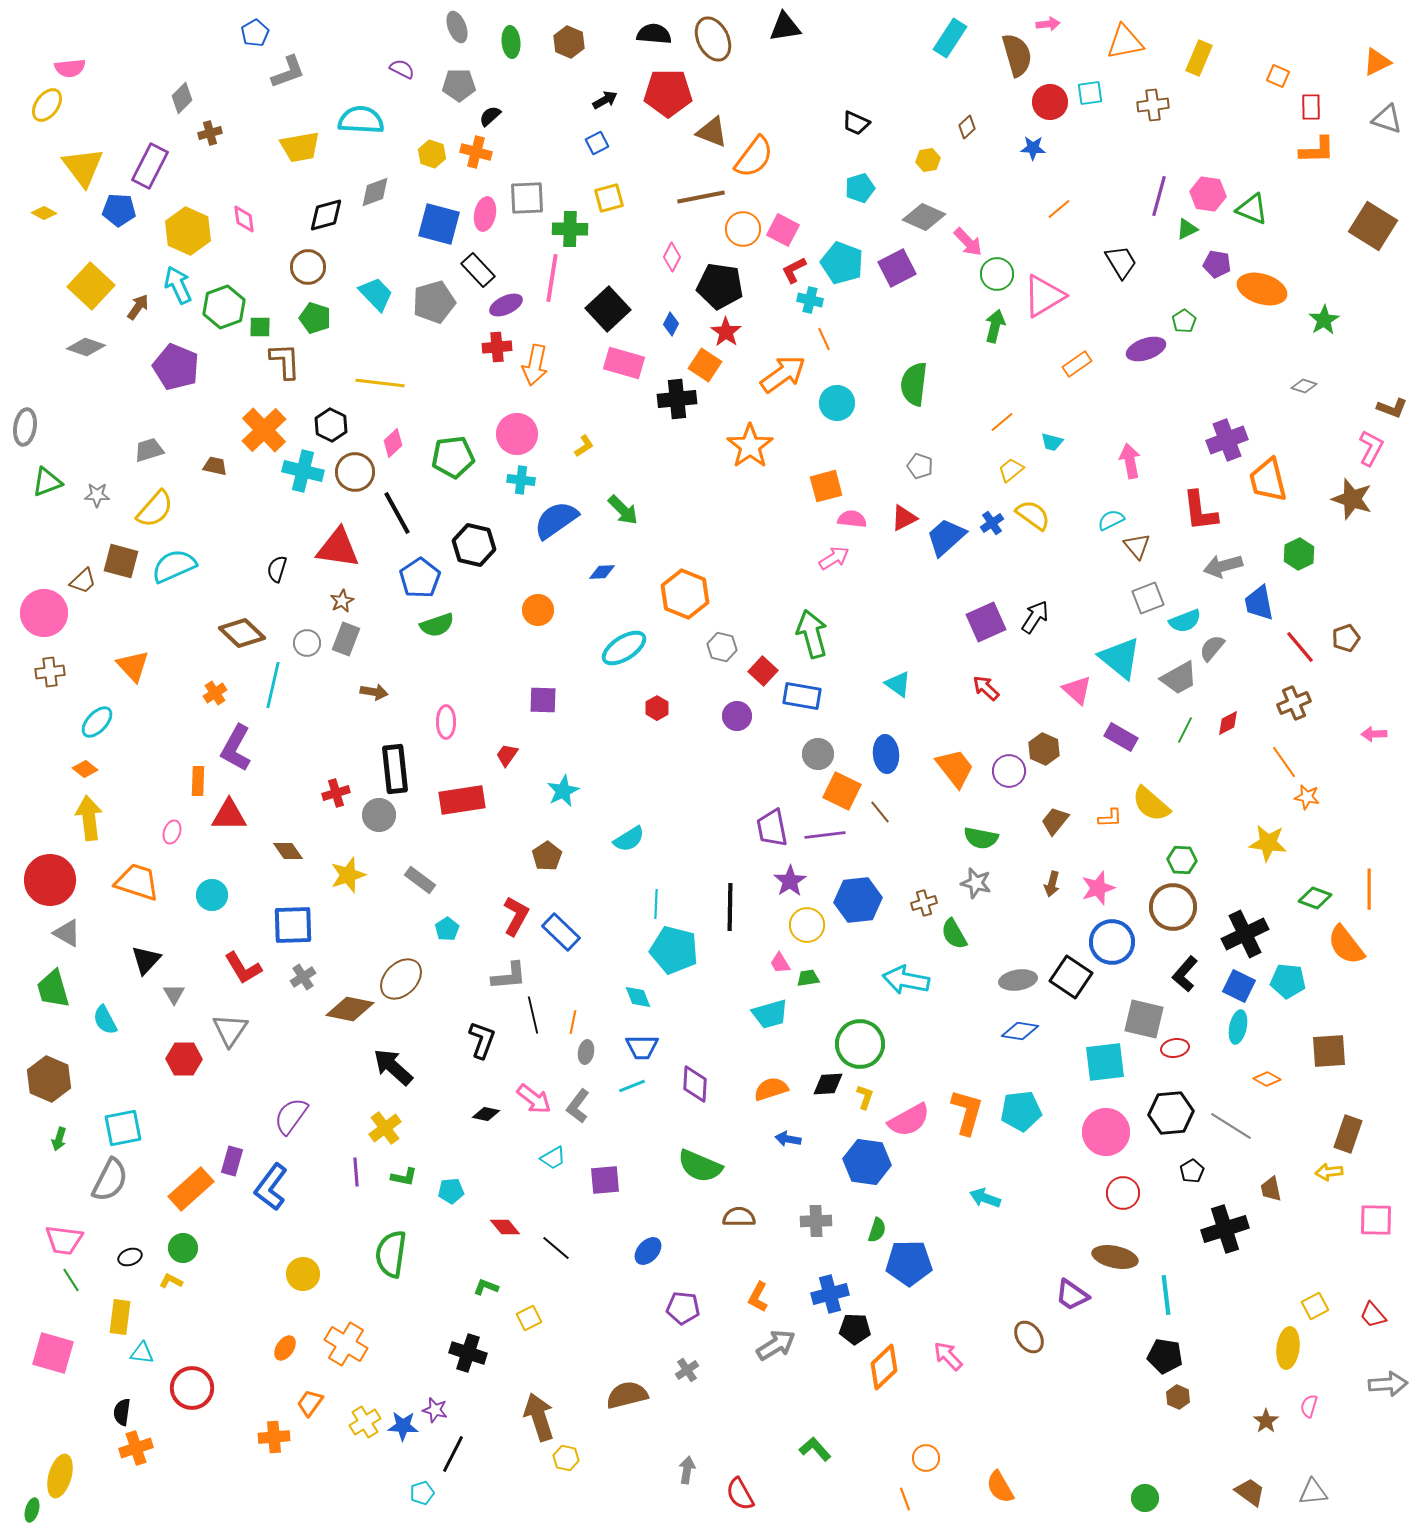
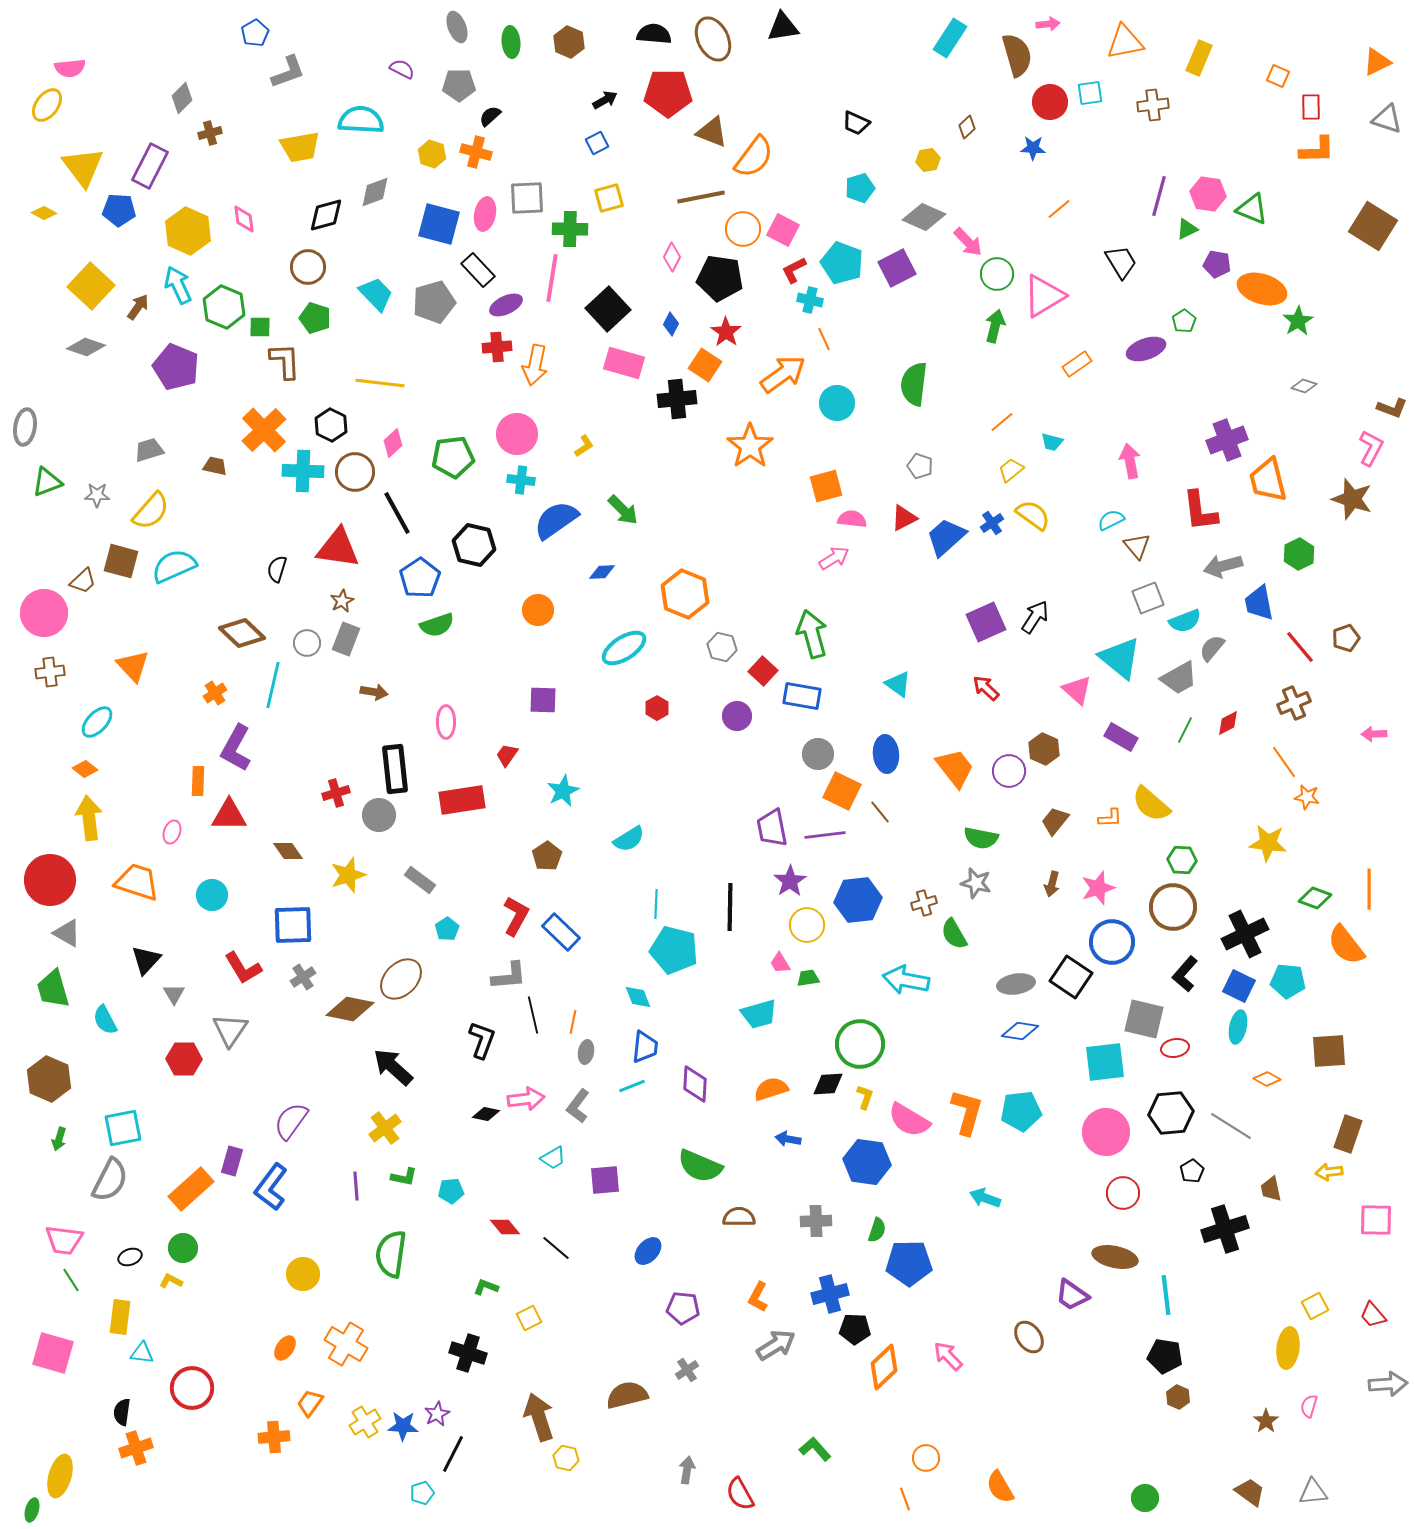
black triangle at (785, 27): moved 2 px left
black pentagon at (720, 286): moved 8 px up
green hexagon at (224, 307): rotated 18 degrees counterclockwise
green star at (1324, 320): moved 26 px left, 1 px down
cyan cross at (303, 471): rotated 12 degrees counterclockwise
yellow semicircle at (155, 509): moved 4 px left, 2 px down
gray ellipse at (1018, 980): moved 2 px left, 4 px down
cyan trapezoid at (770, 1014): moved 11 px left
blue trapezoid at (642, 1047): moved 3 px right; rotated 84 degrees counterclockwise
pink arrow at (534, 1099): moved 8 px left; rotated 45 degrees counterclockwise
purple semicircle at (291, 1116): moved 5 px down
pink semicircle at (909, 1120): rotated 60 degrees clockwise
purple line at (356, 1172): moved 14 px down
purple star at (435, 1410): moved 2 px right, 4 px down; rotated 30 degrees clockwise
